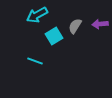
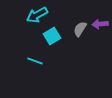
gray semicircle: moved 5 px right, 3 px down
cyan square: moved 2 px left
